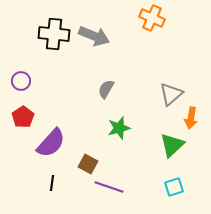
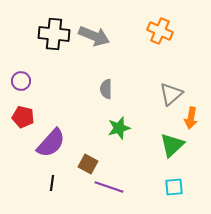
orange cross: moved 8 px right, 13 px down
gray semicircle: rotated 30 degrees counterclockwise
red pentagon: rotated 25 degrees counterclockwise
cyan square: rotated 12 degrees clockwise
